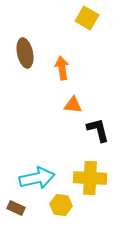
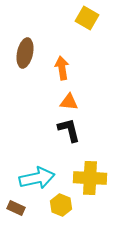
brown ellipse: rotated 24 degrees clockwise
orange triangle: moved 4 px left, 3 px up
black L-shape: moved 29 px left
yellow hexagon: rotated 15 degrees clockwise
